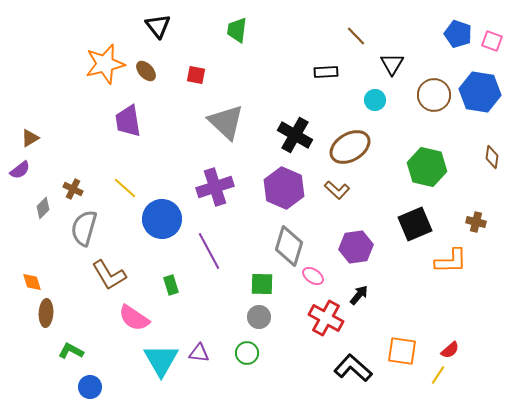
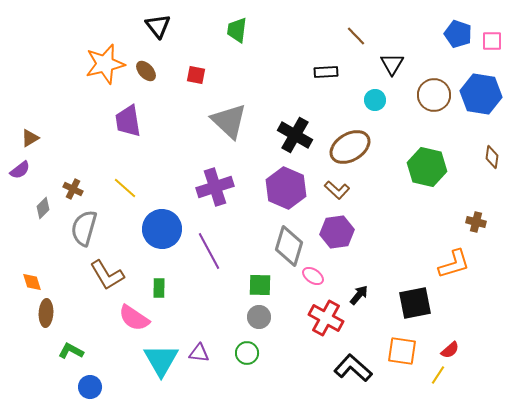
pink square at (492, 41): rotated 20 degrees counterclockwise
blue hexagon at (480, 92): moved 1 px right, 2 px down
gray triangle at (226, 122): moved 3 px right, 1 px up
purple hexagon at (284, 188): moved 2 px right
blue circle at (162, 219): moved 10 px down
black square at (415, 224): moved 79 px down; rotated 12 degrees clockwise
purple hexagon at (356, 247): moved 19 px left, 15 px up
orange L-shape at (451, 261): moved 3 px right, 3 px down; rotated 16 degrees counterclockwise
brown L-shape at (109, 275): moved 2 px left
green square at (262, 284): moved 2 px left, 1 px down
green rectangle at (171, 285): moved 12 px left, 3 px down; rotated 18 degrees clockwise
